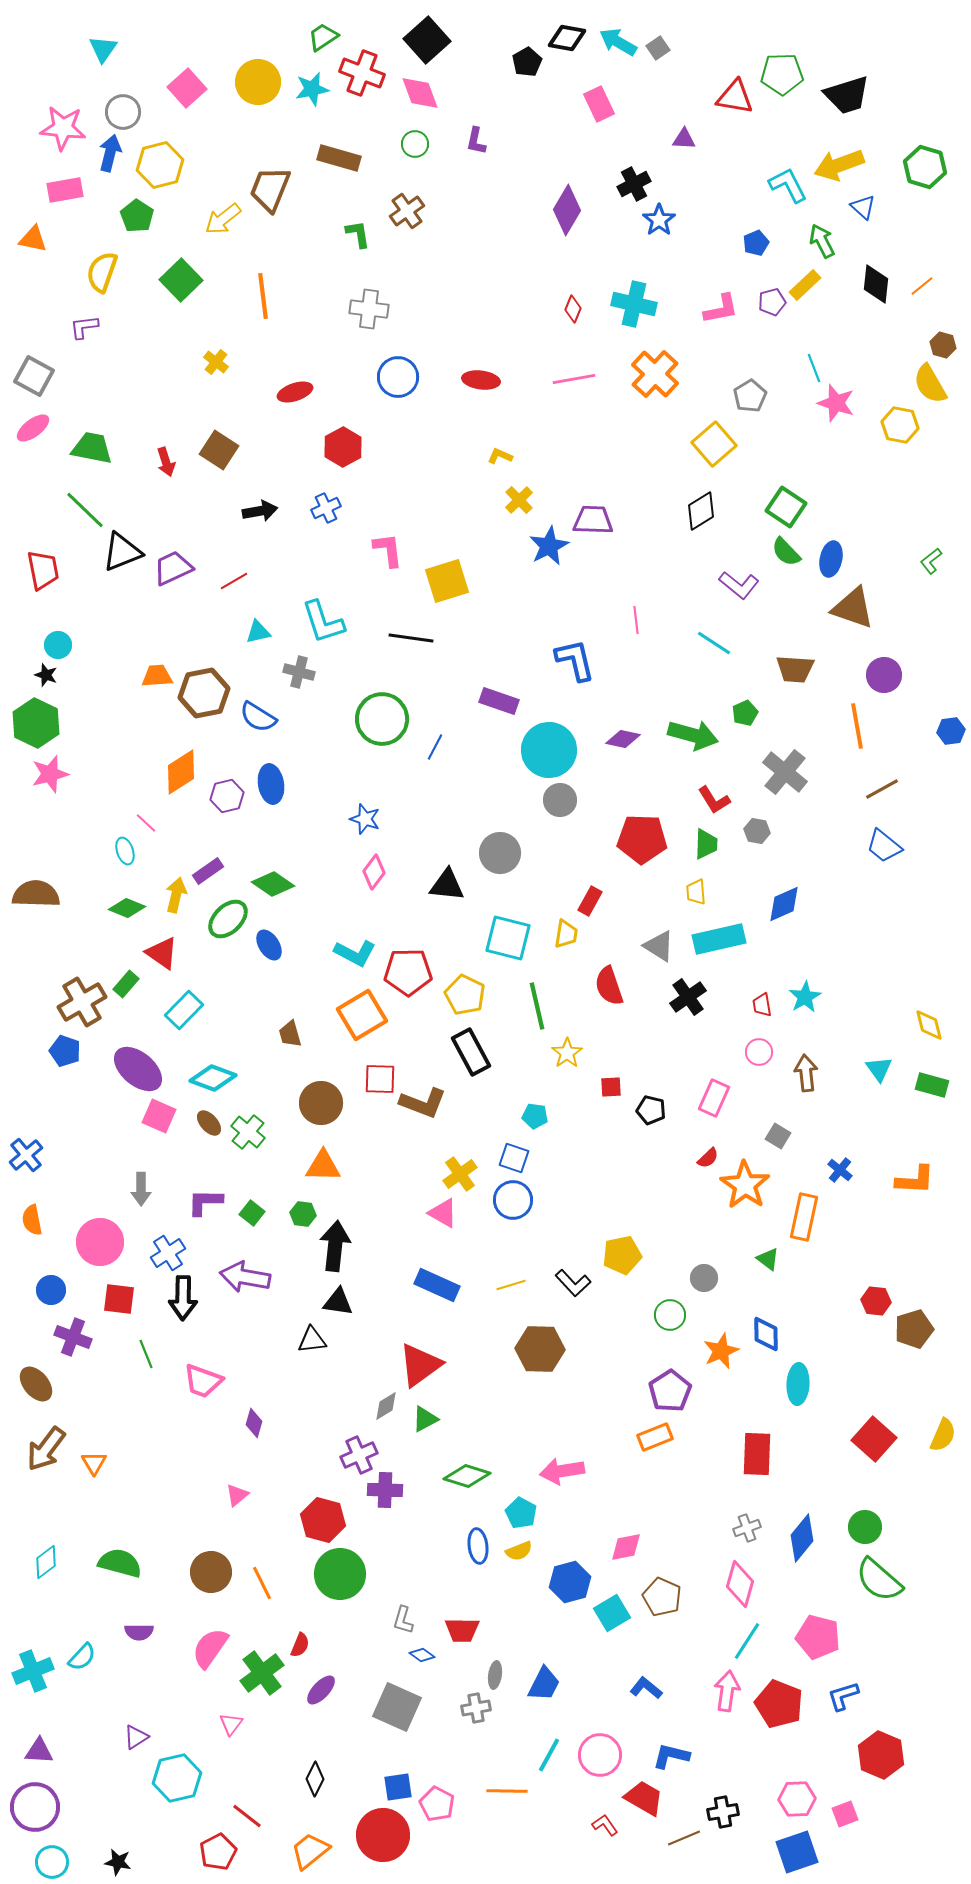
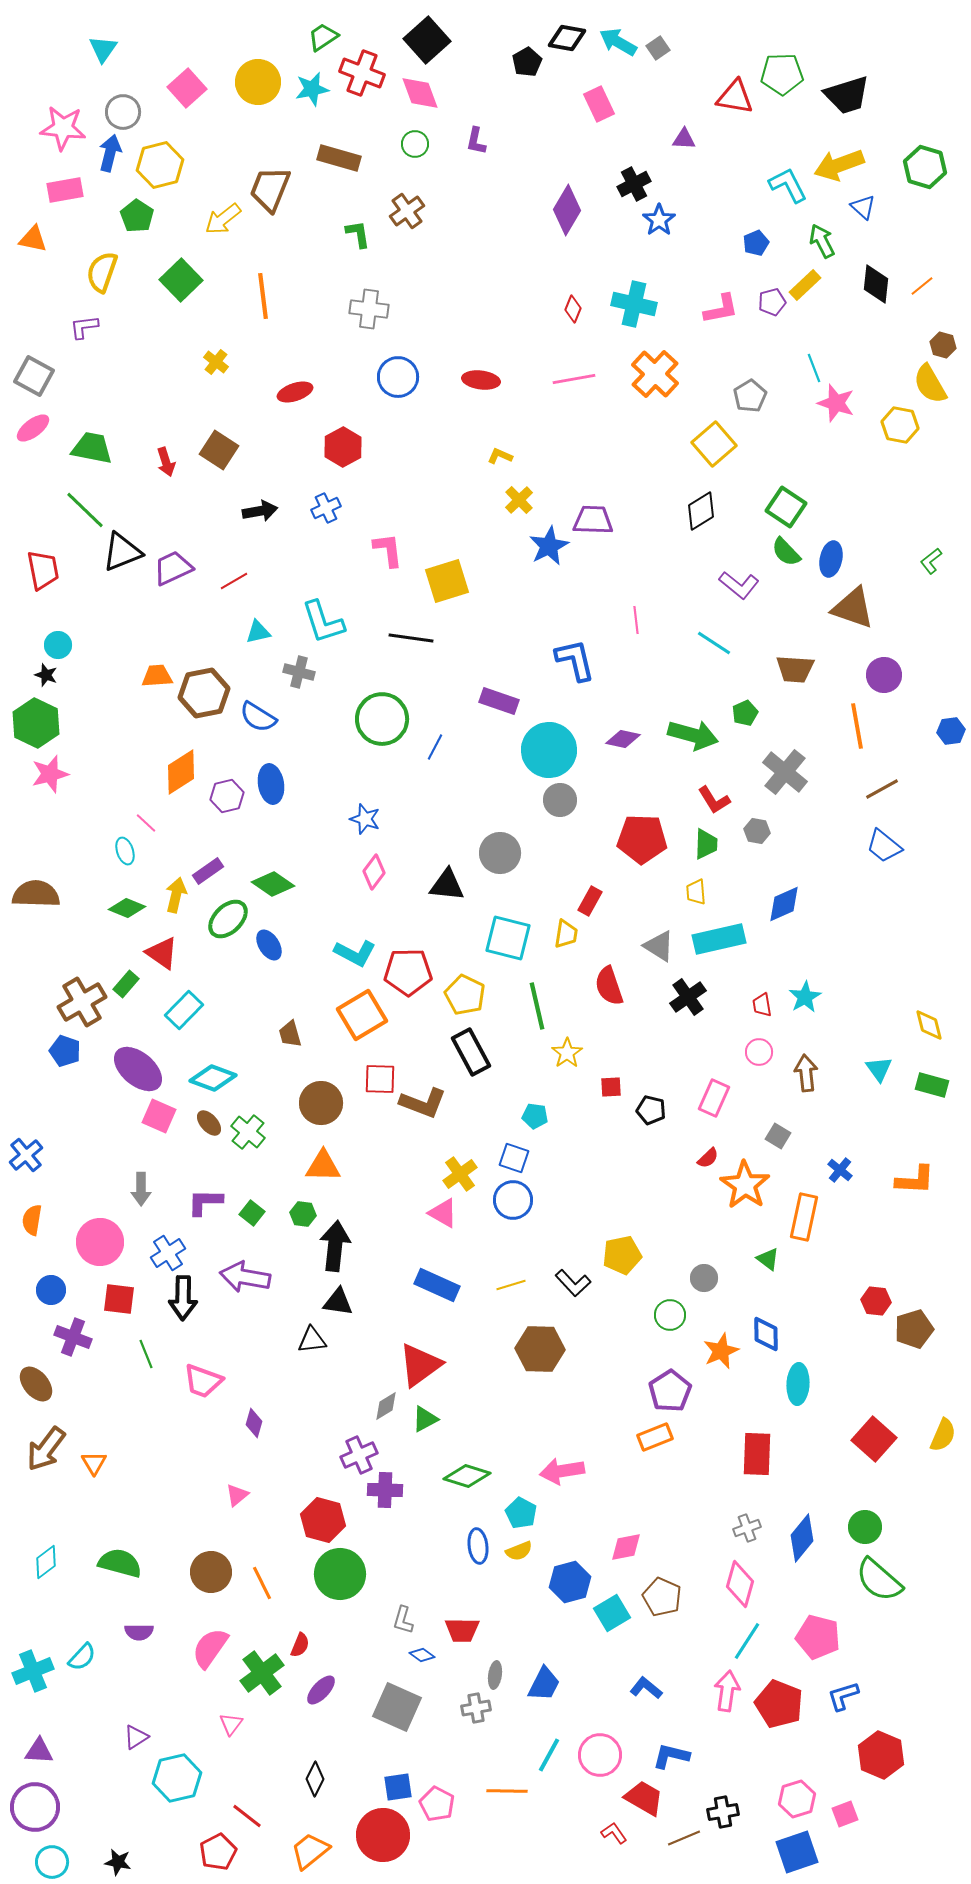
orange semicircle at (32, 1220): rotated 20 degrees clockwise
pink hexagon at (797, 1799): rotated 15 degrees counterclockwise
red L-shape at (605, 1825): moved 9 px right, 8 px down
